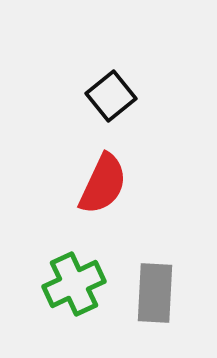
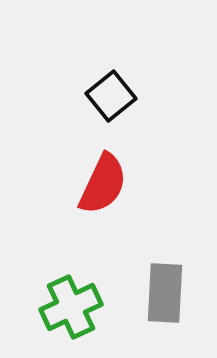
green cross: moved 3 px left, 23 px down
gray rectangle: moved 10 px right
